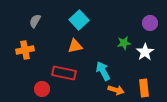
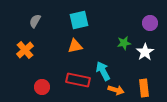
cyan square: rotated 30 degrees clockwise
orange cross: rotated 30 degrees counterclockwise
red rectangle: moved 14 px right, 7 px down
red circle: moved 2 px up
